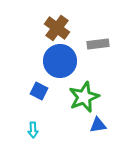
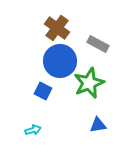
gray rectangle: rotated 35 degrees clockwise
blue square: moved 4 px right
green star: moved 5 px right, 14 px up
cyan arrow: rotated 105 degrees counterclockwise
